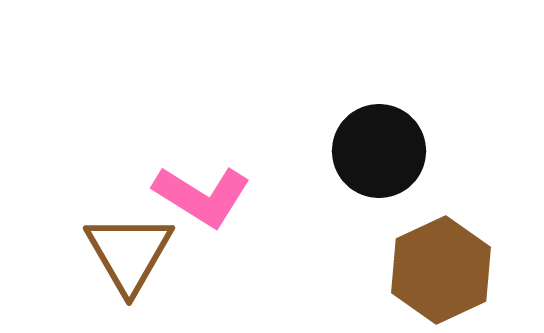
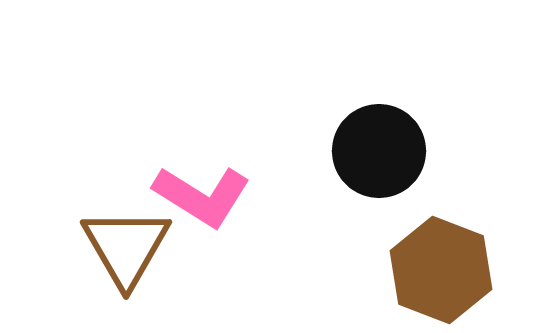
brown triangle: moved 3 px left, 6 px up
brown hexagon: rotated 14 degrees counterclockwise
